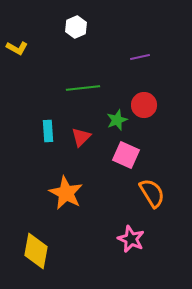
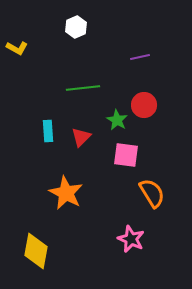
green star: rotated 20 degrees counterclockwise
pink square: rotated 16 degrees counterclockwise
